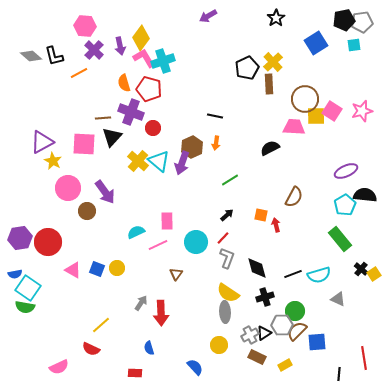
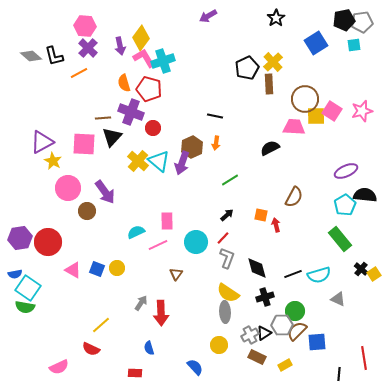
purple cross at (94, 50): moved 6 px left, 2 px up
